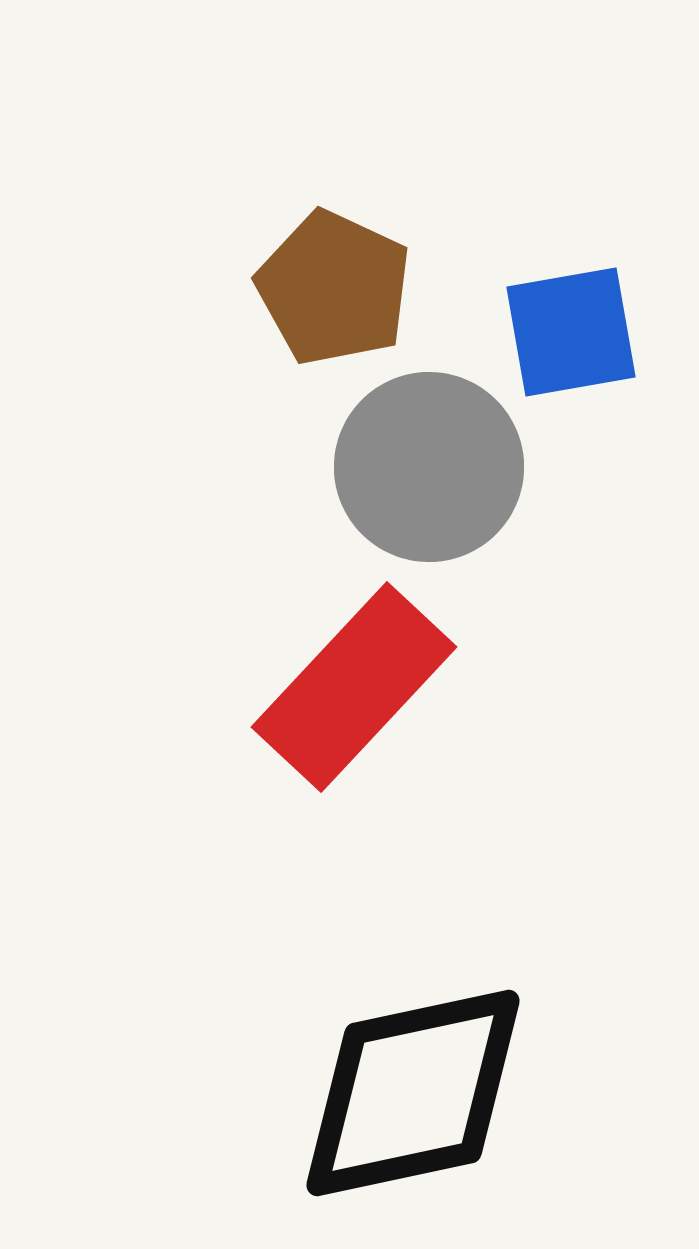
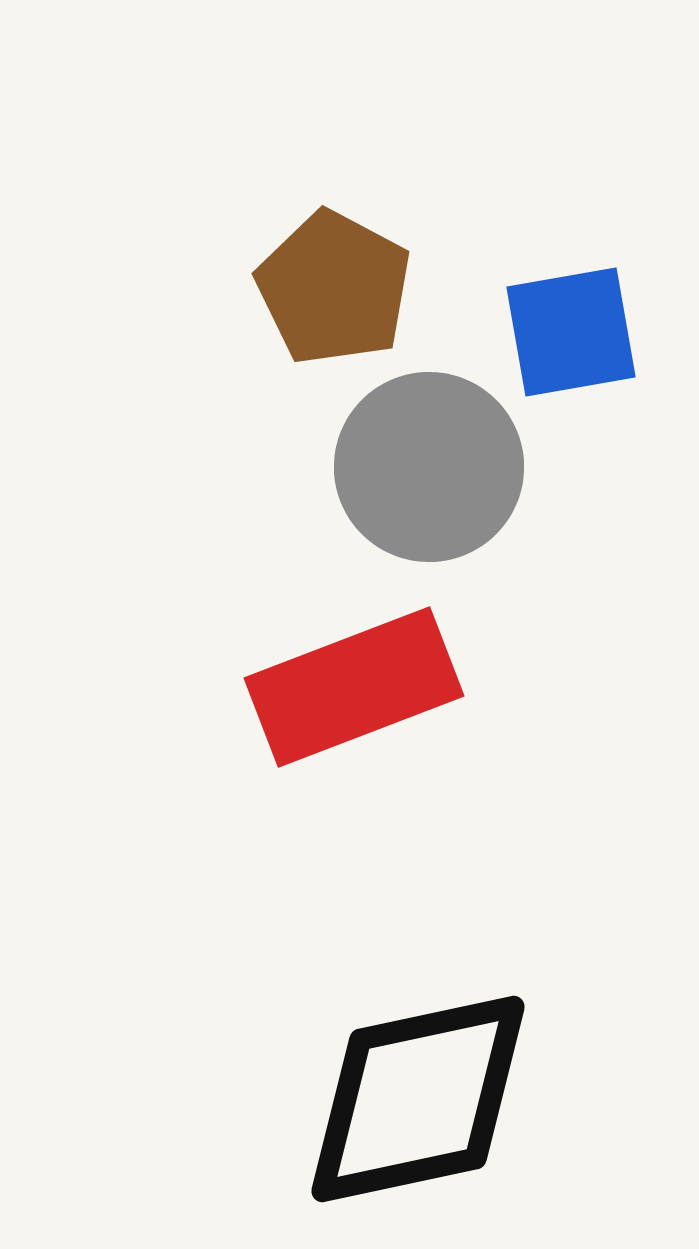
brown pentagon: rotated 3 degrees clockwise
red rectangle: rotated 26 degrees clockwise
black diamond: moved 5 px right, 6 px down
